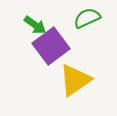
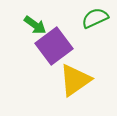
green semicircle: moved 8 px right
purple square: moved 3 px right
